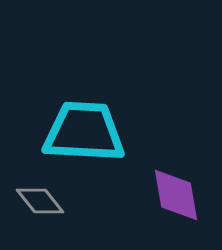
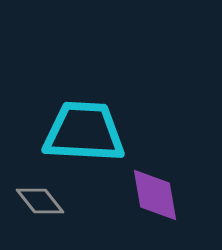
purple diamond: moved 21 px left
